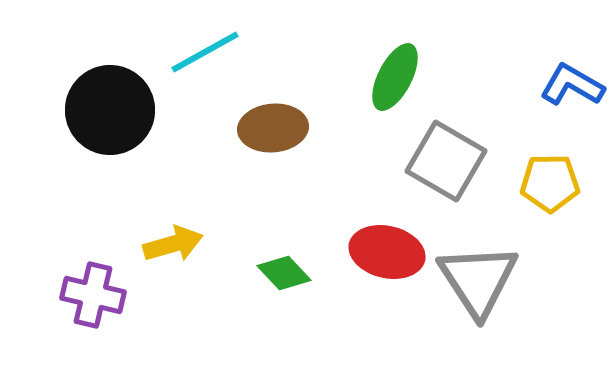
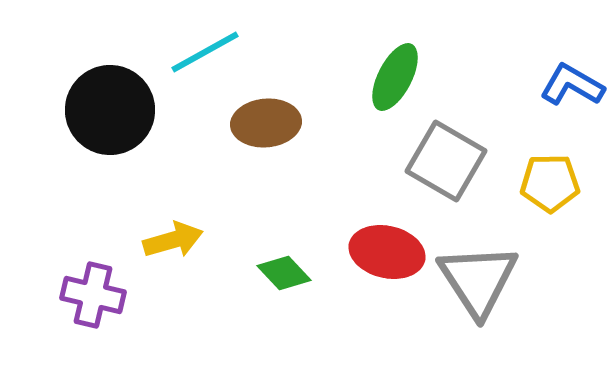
brown ellipse: moved 7 px left, 5 px up
yellow arrow: moved 4 px up
